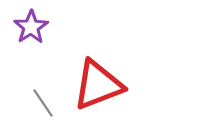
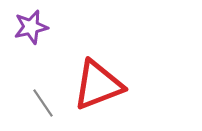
purple star: rotated 20 degrees clockwise
